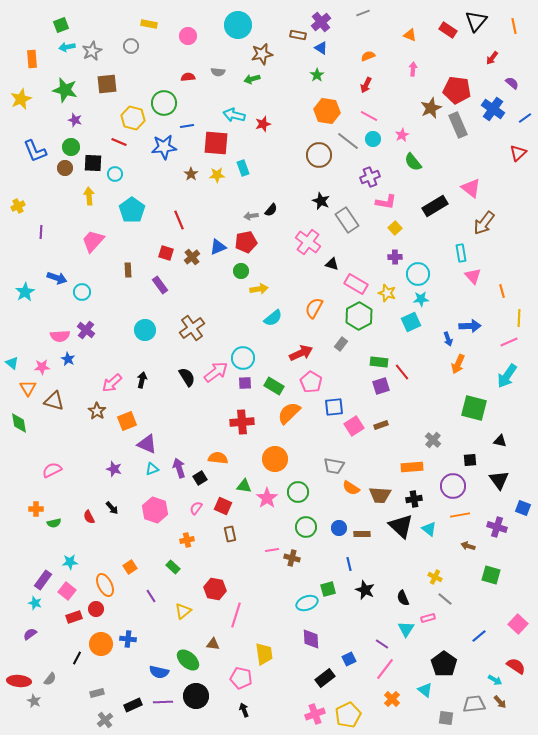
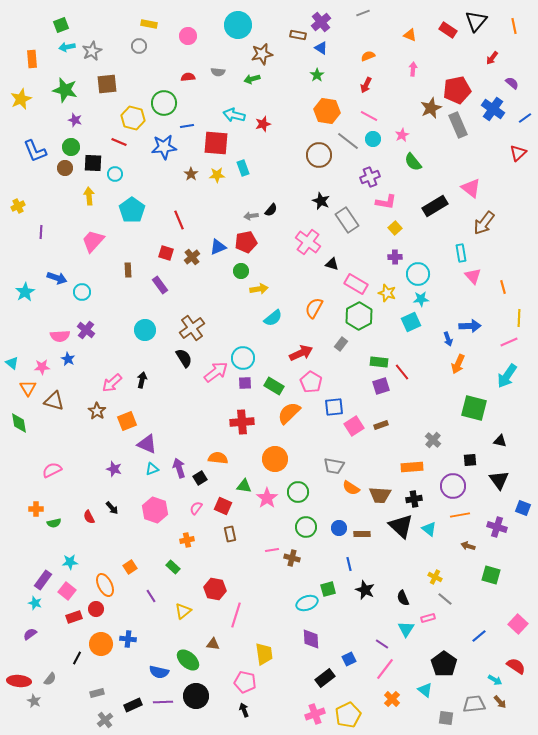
gray circle at (131, 46): moved 8 px right
red pentagon at (457, 90): rotated 20 degrees counterclockwise
orange line at (502, 291): moved 1 px right, 4 px up
black semicircle at (187, 377): moved 3 px left, 19 px up
pink pentagon at (241, 678): moved 4 px right, 4 px down
